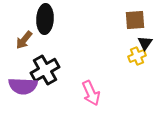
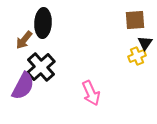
black ellipse: moved 2 px left, 4 px down
black cross: moved 4 px left, 3 px up; rotated 12 degrees counterclockwise
purple semicircle: rotated 64 degrees counterclockwise
